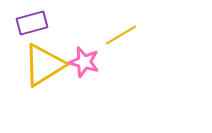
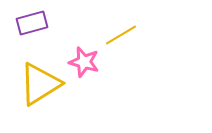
yellow triangle: moved 4 px left, 19 px down
